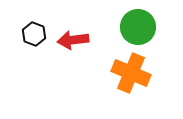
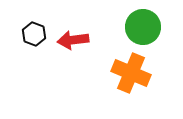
green circle: moved 5 px right
